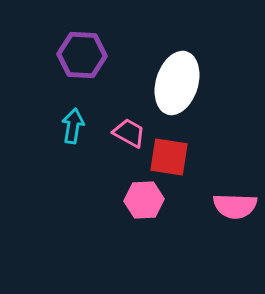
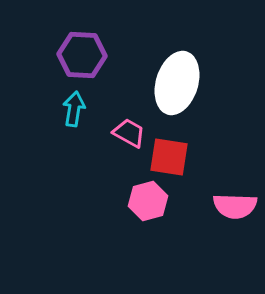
cyan arrow: moved 1 px right, 17 px up
pink hexagon: moved 4 px right, 1 px down; rotated 12 degrees counterclockwise
